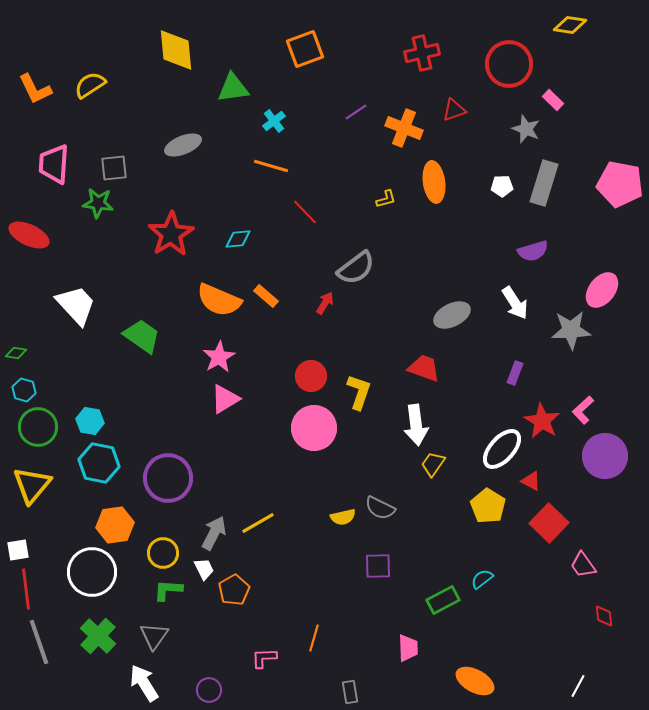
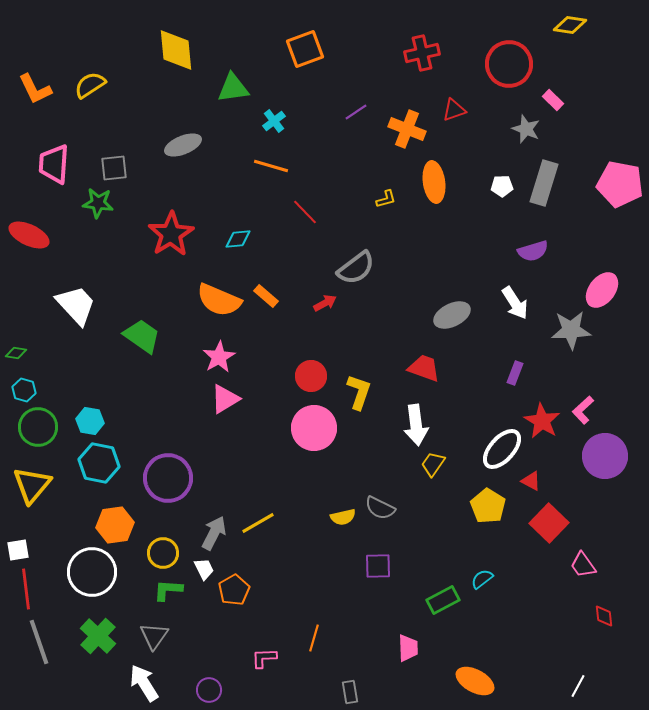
orange cross at (404, 128): moved 3 px right, 1 px down
red arrow at (325, 303): rotated 30 degrees clockwise
